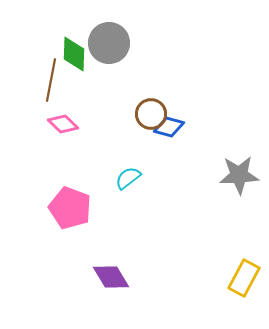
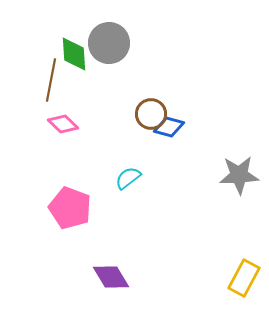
green diamond: rotated 6 degrees counterclockwise
